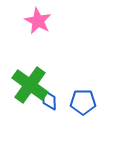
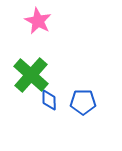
green cross: moved 1 px right, 10 px up; rotated 6 degrees clockwise
